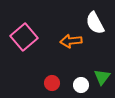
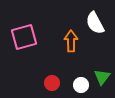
pink square: rotated 24 degrees clockwise
orange arrow: rotated 95 degrees clockwise
